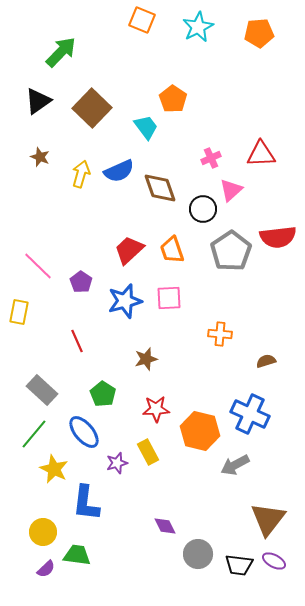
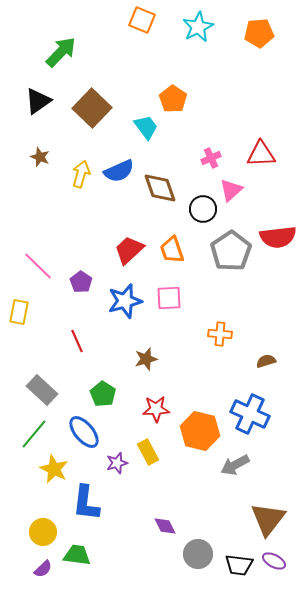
purple semicircle at (46, 569): moved 3 px left
